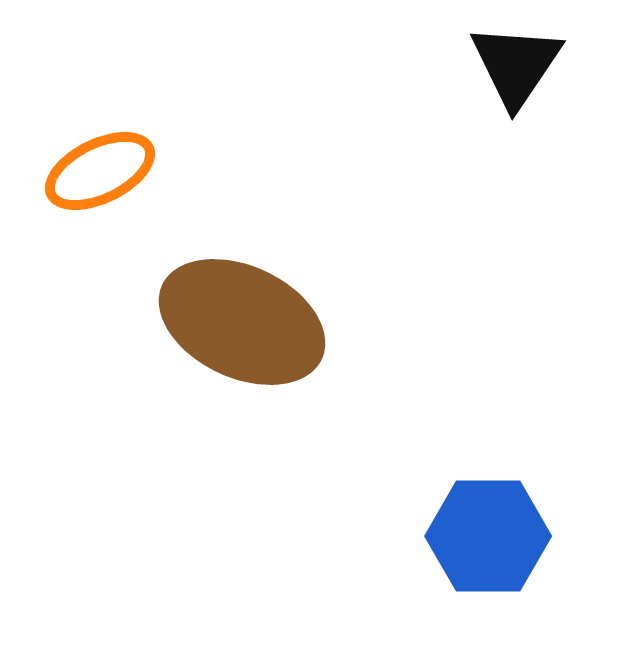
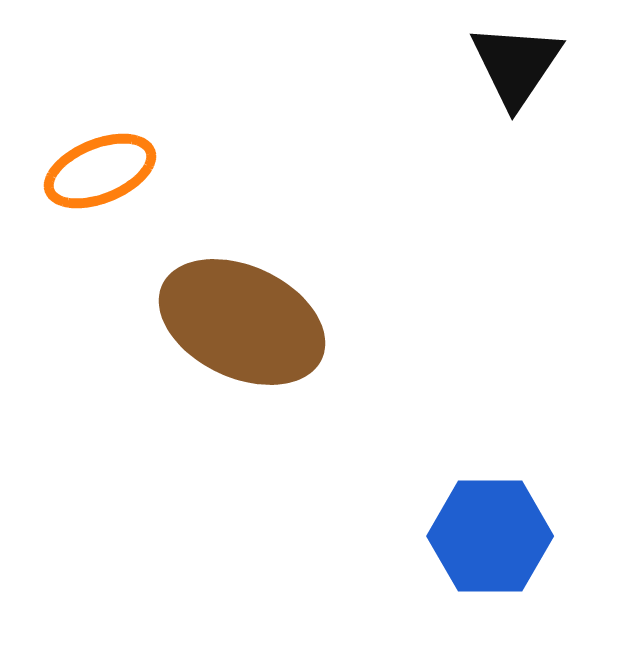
orange ellipse: rotated 4 degrees clockwise
blue hexagon: moved 2 px right
